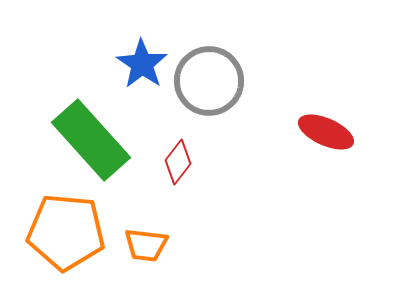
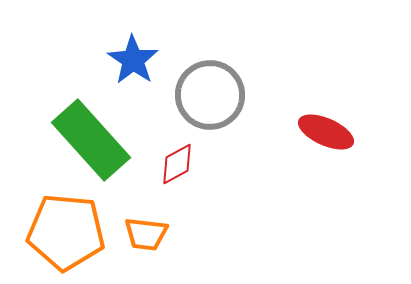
blue star: moved 9 px left, 4 px up
gray circle: moved 1 px right, 14 px down
red diamond: moved 1 px left, 2 px down; rotated 24 degrees clockwise
orange trapezoid: moved 11 px up
